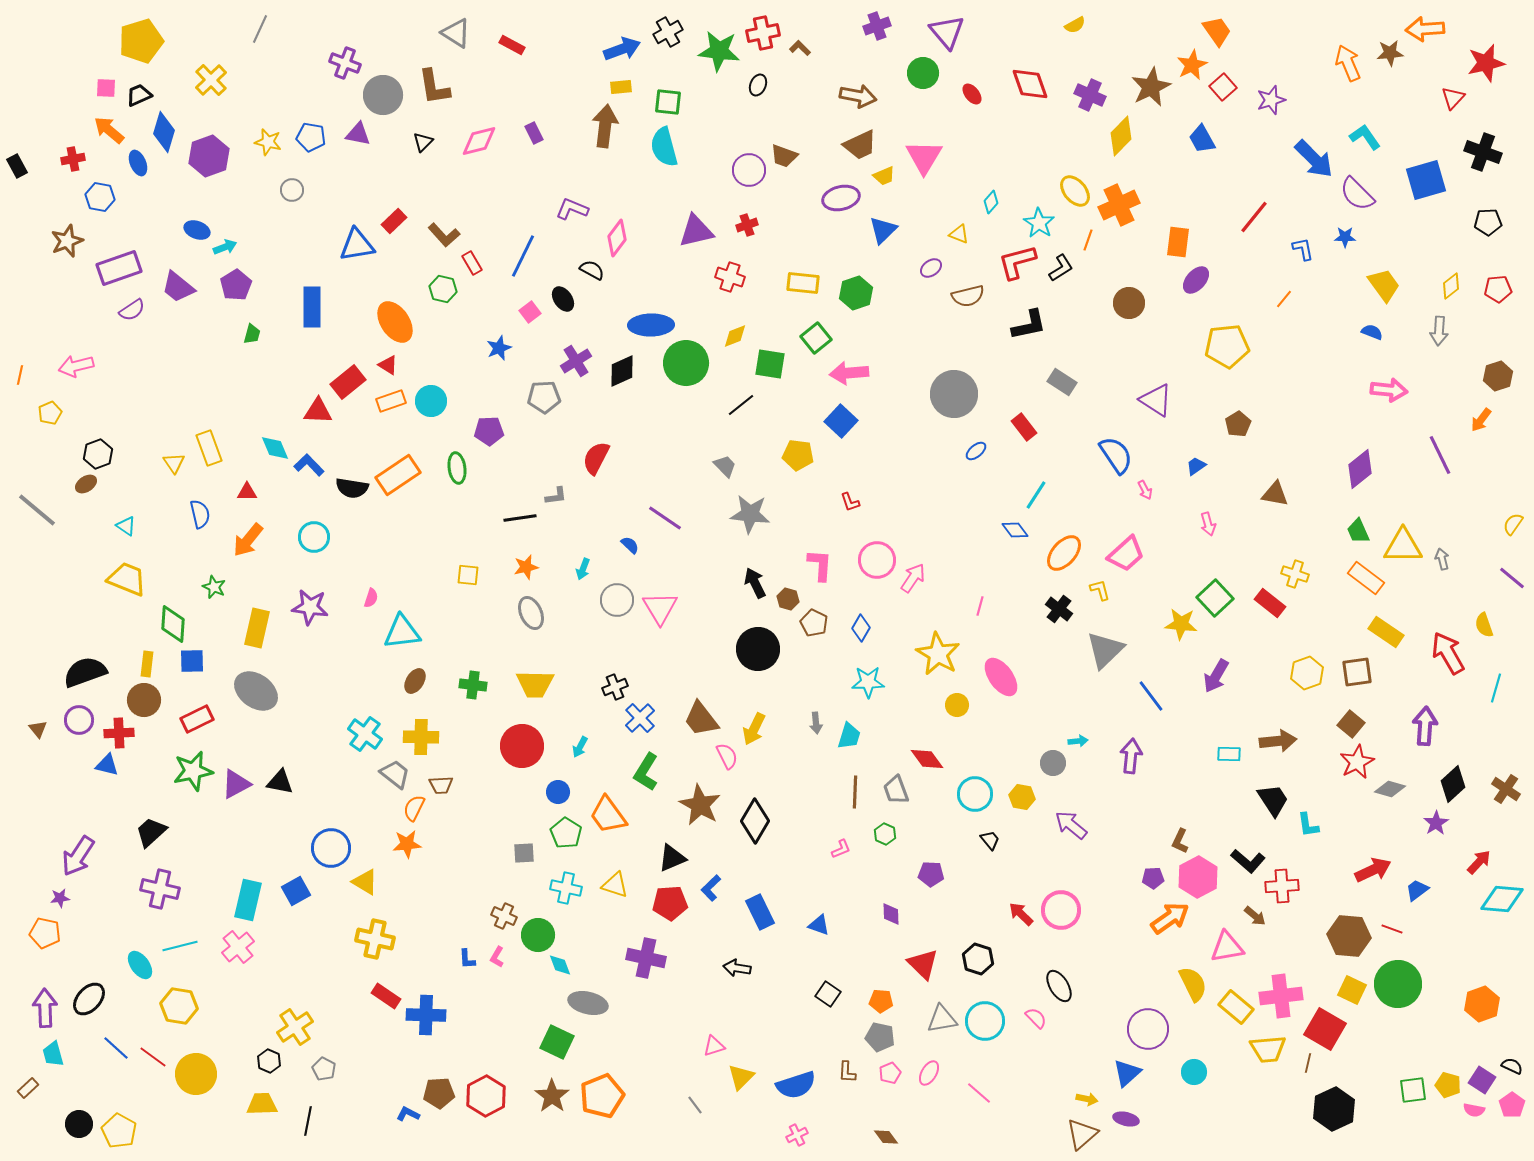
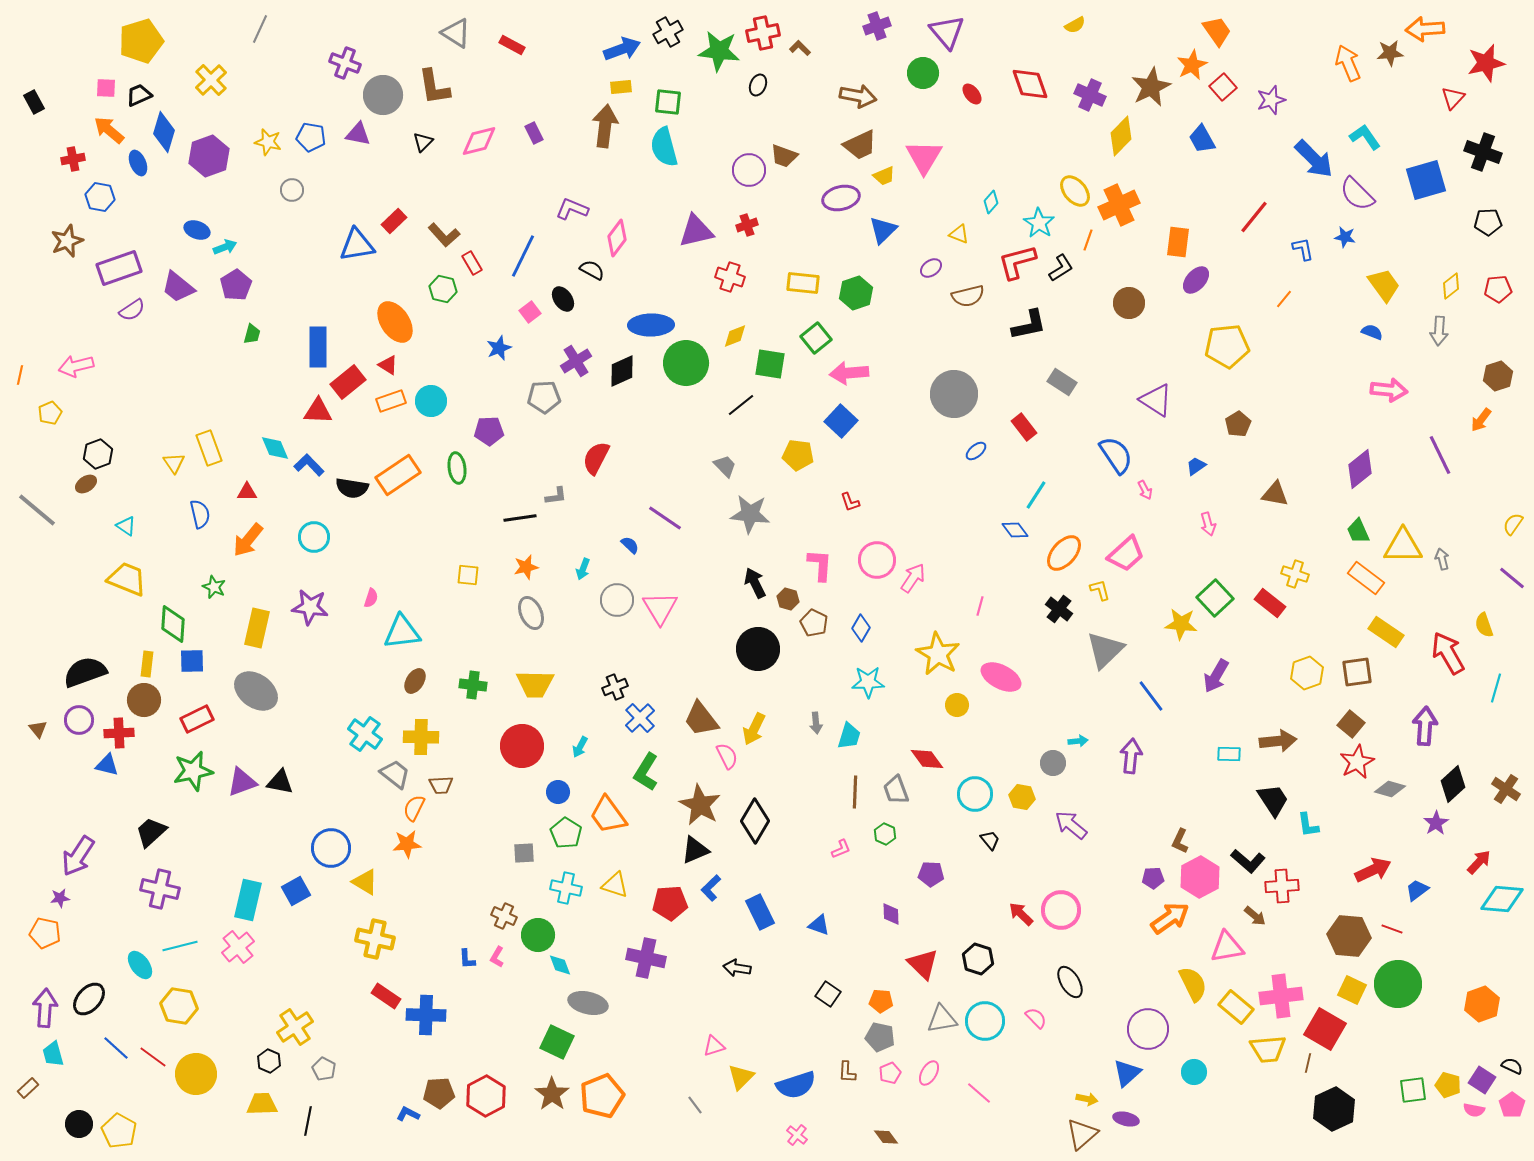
black rectangle at (17, 166): moved 17 px right, 64 px up
blue star at (1345, 237): rotated 10 degrees clockwise
blue rectangle at (312, 307): moved 6 px right, 40 px down
pink ellipse at (1001, 677): rotated 27 degrees counterclockwise
purple triangle at (236, 784): moved 6 px right, 2 px up; rotated 8 degrees clockwise
black triangle at (672, 858): moved 23 px right, 8 px up
pink hexagon at (1198, 877): moved 2 px right
black ellipse at (1059, 986): moved 11 px right, 4 px up
purple arrow at (45, 1008): rotated 6 degrees clockwise
brown star at (552, 1096): moved 2 px up
pink cross at (797, 1135): rotated 25 degrees counterclockwise
